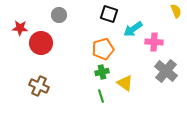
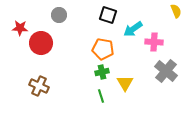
black square: moved 1 px left, 1 px down
orange pentagon: rotated 25 degrees clockwise
yellow triangle: rotated 24 degrees clockwise
